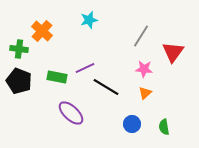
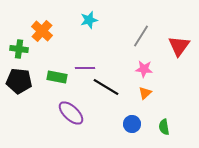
red triangle: moved 6 px right, 6 px up
purple line: rotated 24 degrees clockwise
black pentagon: rotated 15 degrees counterclockwise
